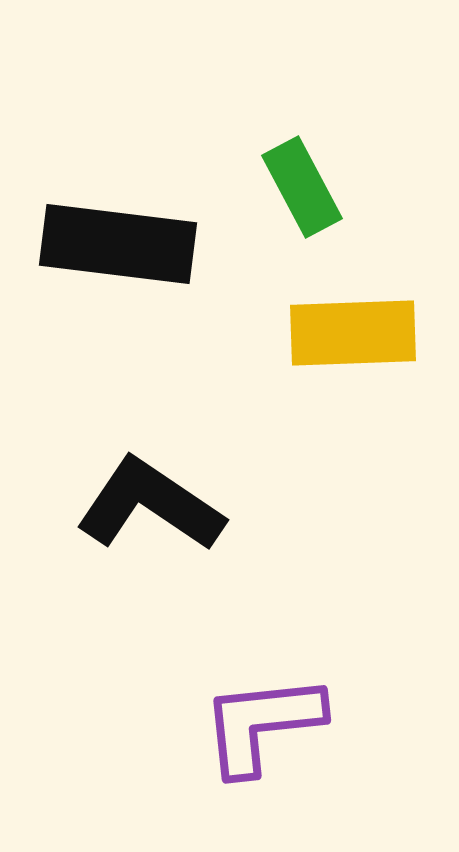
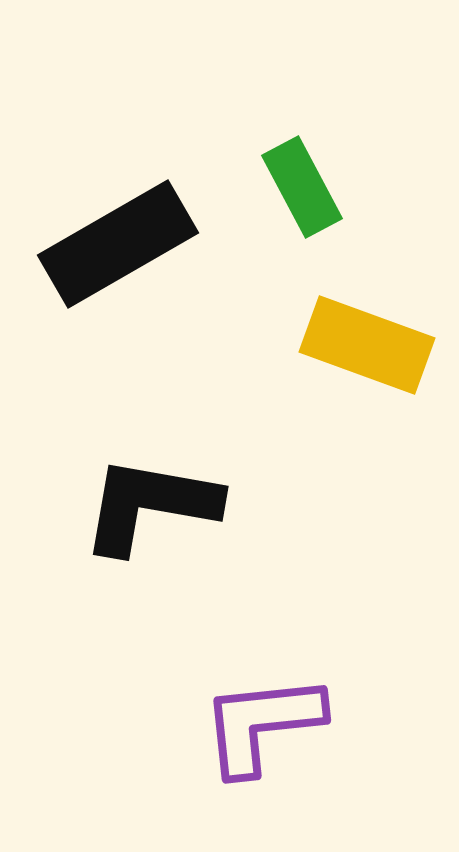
black rectangle: rotated 37 degrees counterclockwise
yellow rectangle: moved 14 px right, 12 px down; rotated 22 degrees clockwise
black L-shape: rotated 24 degrees counterclockwise
